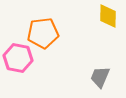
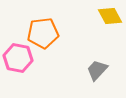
yellow diamond: moved 2 px right; rotated 30 degrees counterclockwise
gray trapezoid: moved 3 px left, 7 px up; rotated 20 degrees clockwise
